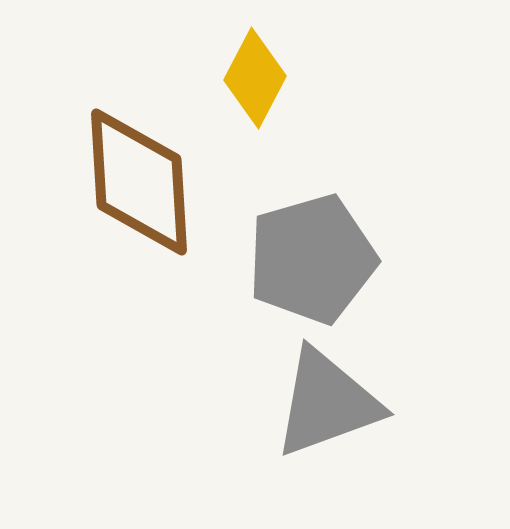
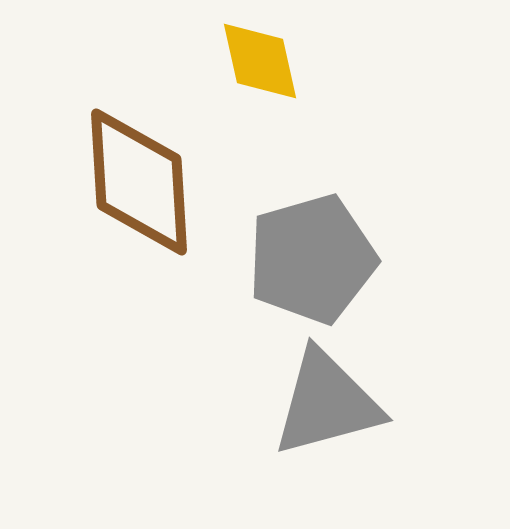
yellow diamond: moved 5 px right, 17 px up; rotated 40 degrees counterclockwise
gray triangle: rotated 5 degrees clockwise
